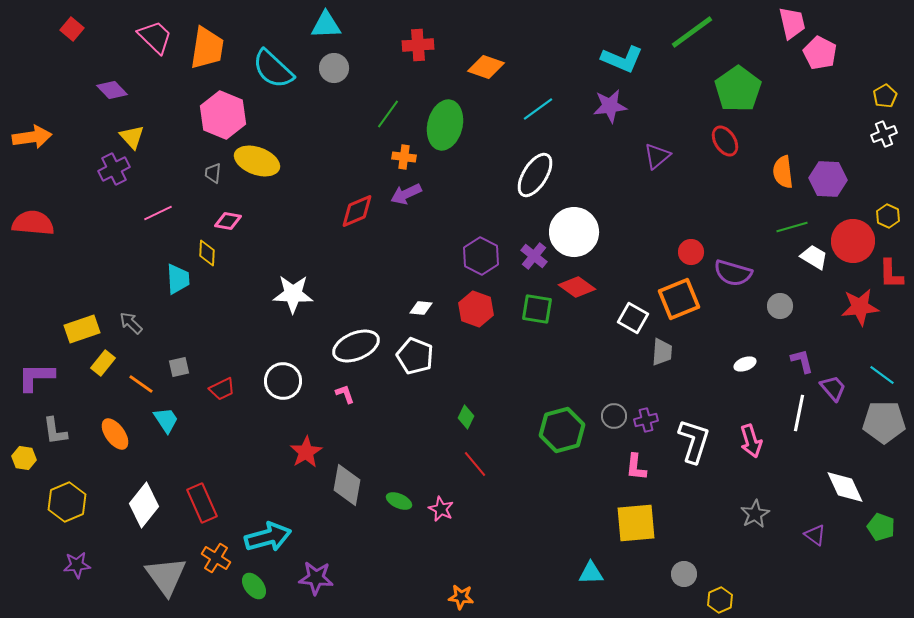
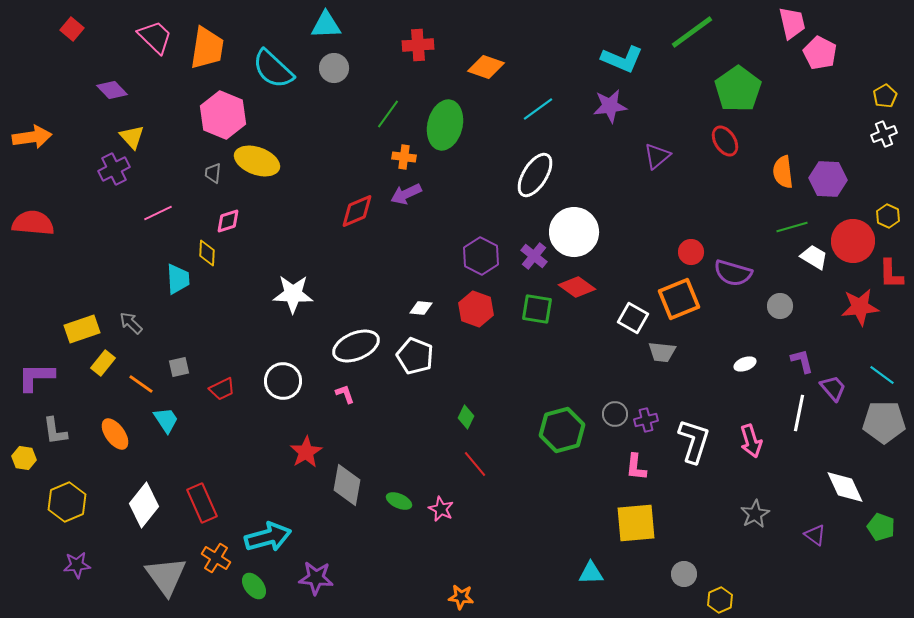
pink diamond at (228, 221): rotated 28 degrees counterclockwise
gray trapezoid at (662, 352): rotated 92 degrees clockwise
gray circle at (614, 416): moved 1 px right, 2 px up
